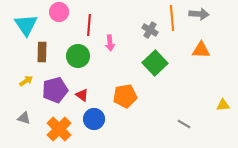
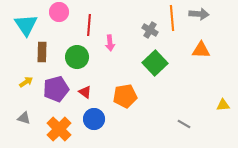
green circle: moved 1 px left, 1 px down
yellow arrow: moved 1 px down
purple pentagon: moved 1 px right, 1 px up
red triangle: moved 3 px right, 3 px up
